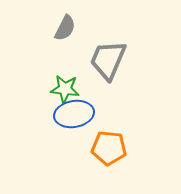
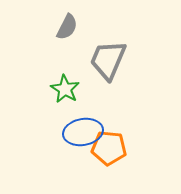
gray semicircle: moved 2 px right, 1 px up
green star: rotated 24 degrees clockwise
blue ellipse: moved 9 px right, 18 px down
